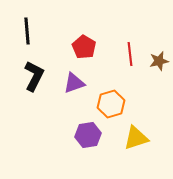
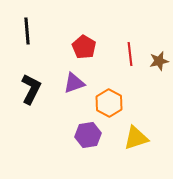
black L-shape: moved 3 px left, 13 px down
orange hexagon: moved 2 px left, 1 px up; rotated 16 degrees counterclockwise
